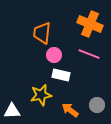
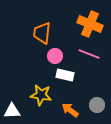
pink circle: moved 1 px right, 1 px down
white rectangle: moved 4 px right
yellow star: rotated 20 degrees clockwise
